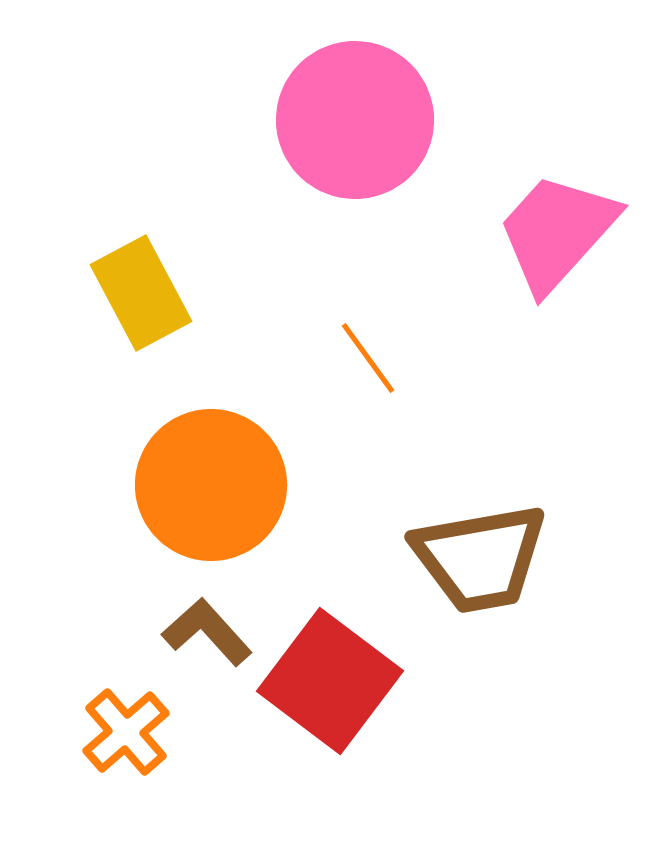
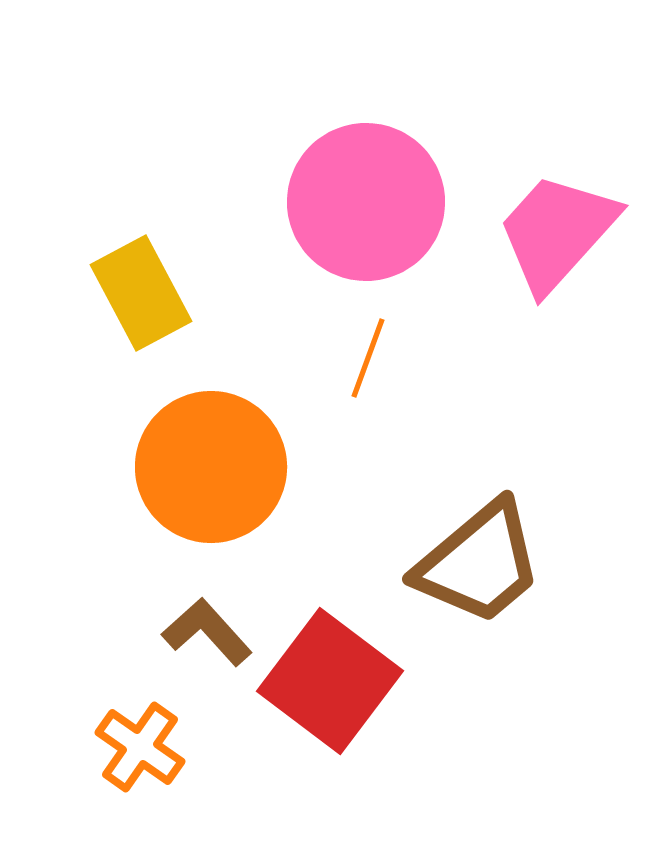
pink circle: moved 11 px right, 82 px down
orange line: rotated 56 degrees clockwise
orange circle: moved 18 px up
brown trapezoid: moved 1 px left, 5 px down; rotated 30 degrees counterclockwise
orange cross: moved 14 px right, 15 px down; rotated 14 degrees counterclockwise
